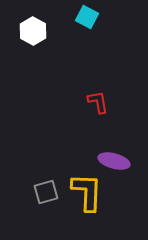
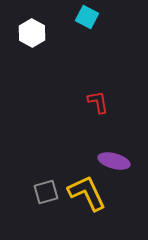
white hexagon: moved 1 px left, 2 px down
yellow L-shape: moved 1 px down; rotated 27 degrees counterclockwise
